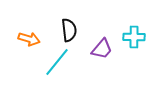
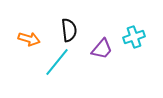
cyan cross: rotated 20 degrees counterclockwise
